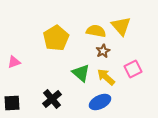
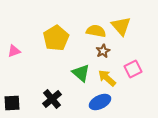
pink triangle: moved 11 px up
yellow arrow: moved 1 px right, 1 px down
